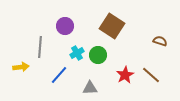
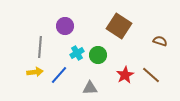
brown square: moved 7 px right
yellow arrow: moved 14 px right, 5 px down
